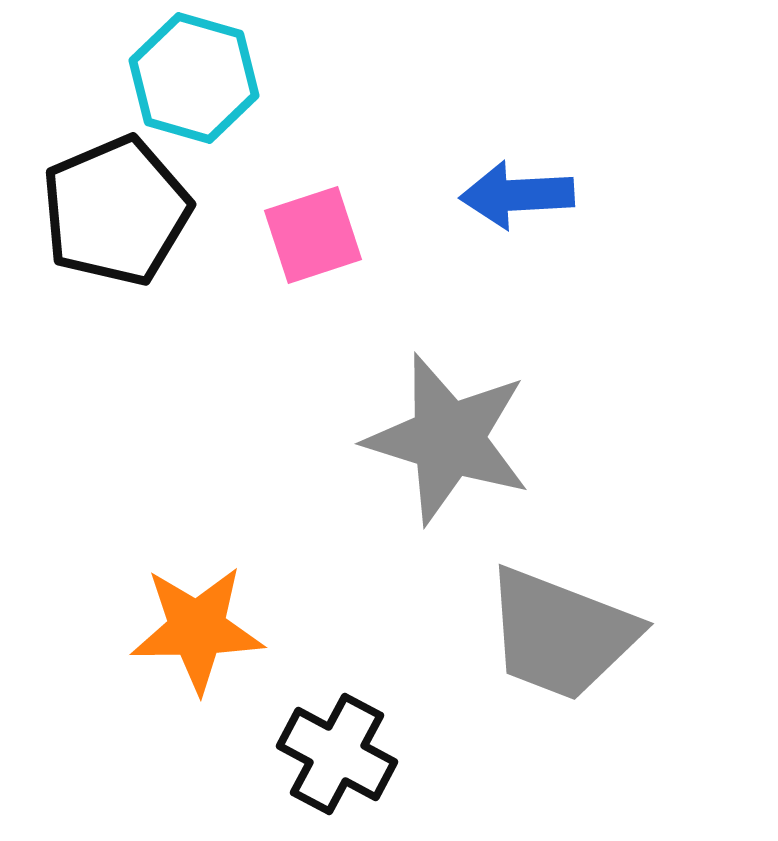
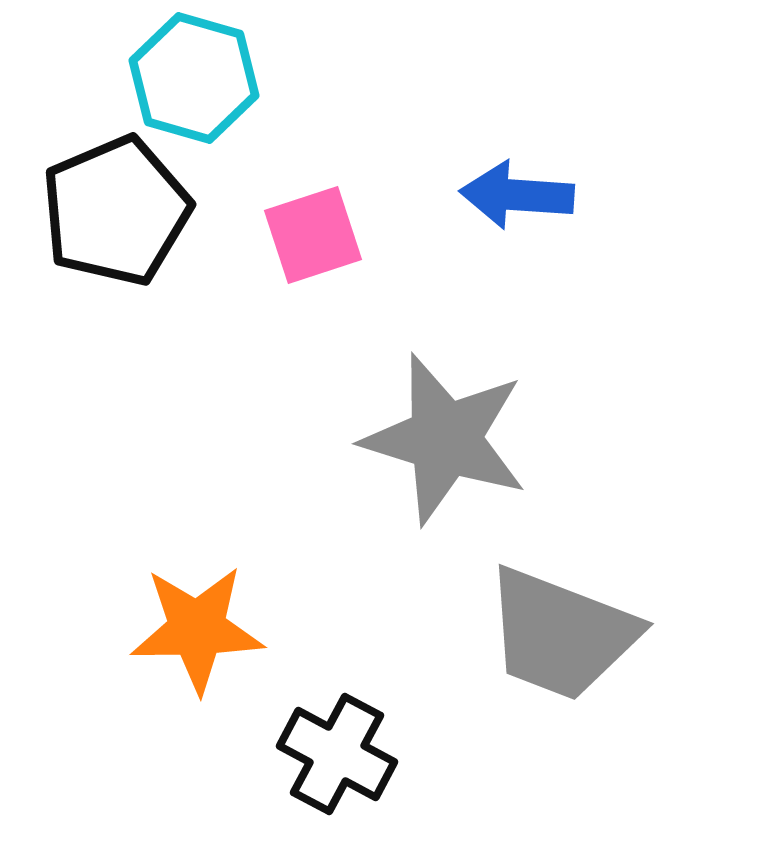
blue arrow: rotated 7 degrees clockwise
gray star: moved 3 px left
